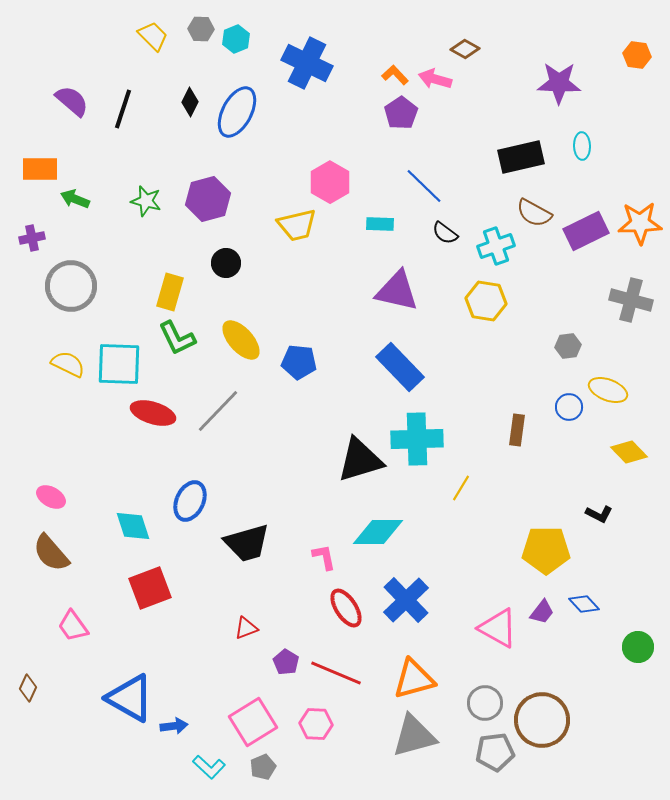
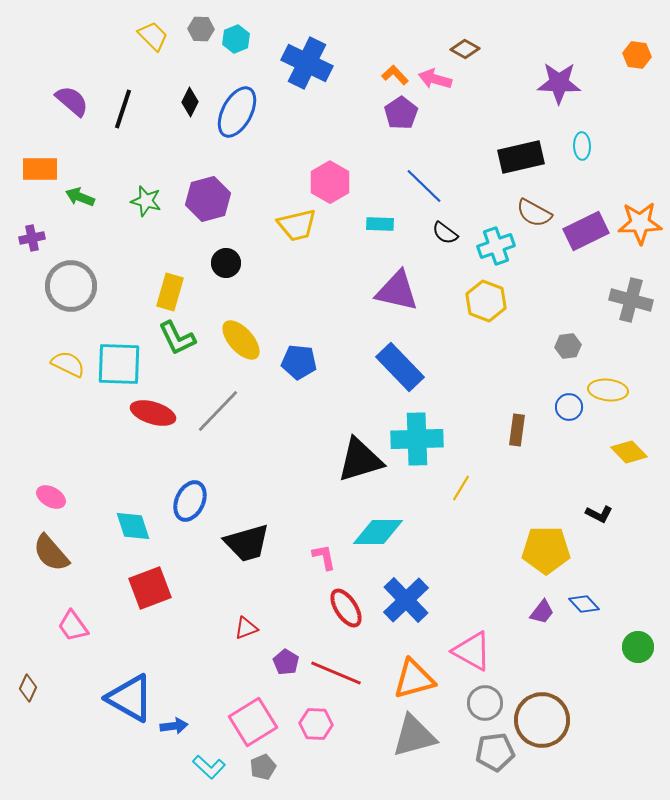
green arrow at (75, 199): moved 5 px right, 2 px up
yellow hexagon at (486, 301): rotated 12 degrees clockwise
yellow ellipse at (608, 390): rotated 15 degrees counterclockwise
pink triangle at (498, 628): moved 26 px left, 23 px down
